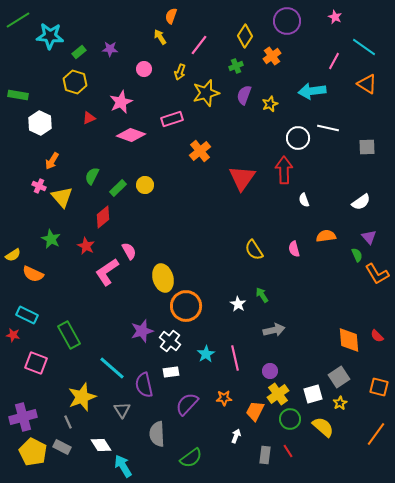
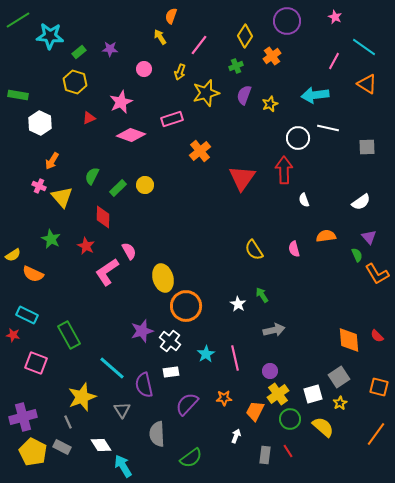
cyan arrow at (312, 91): moved 3 px right, 4 px down
red diamond at (103, 217): rotated 50 degrees counterclockwise
